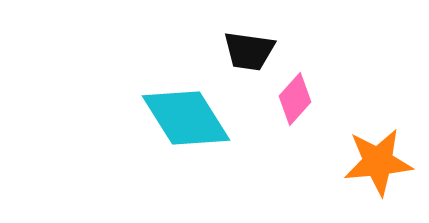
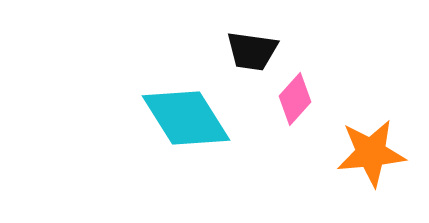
black trapezoid: moved 3 px right
orange star: moved 7 px left, 9 px up
